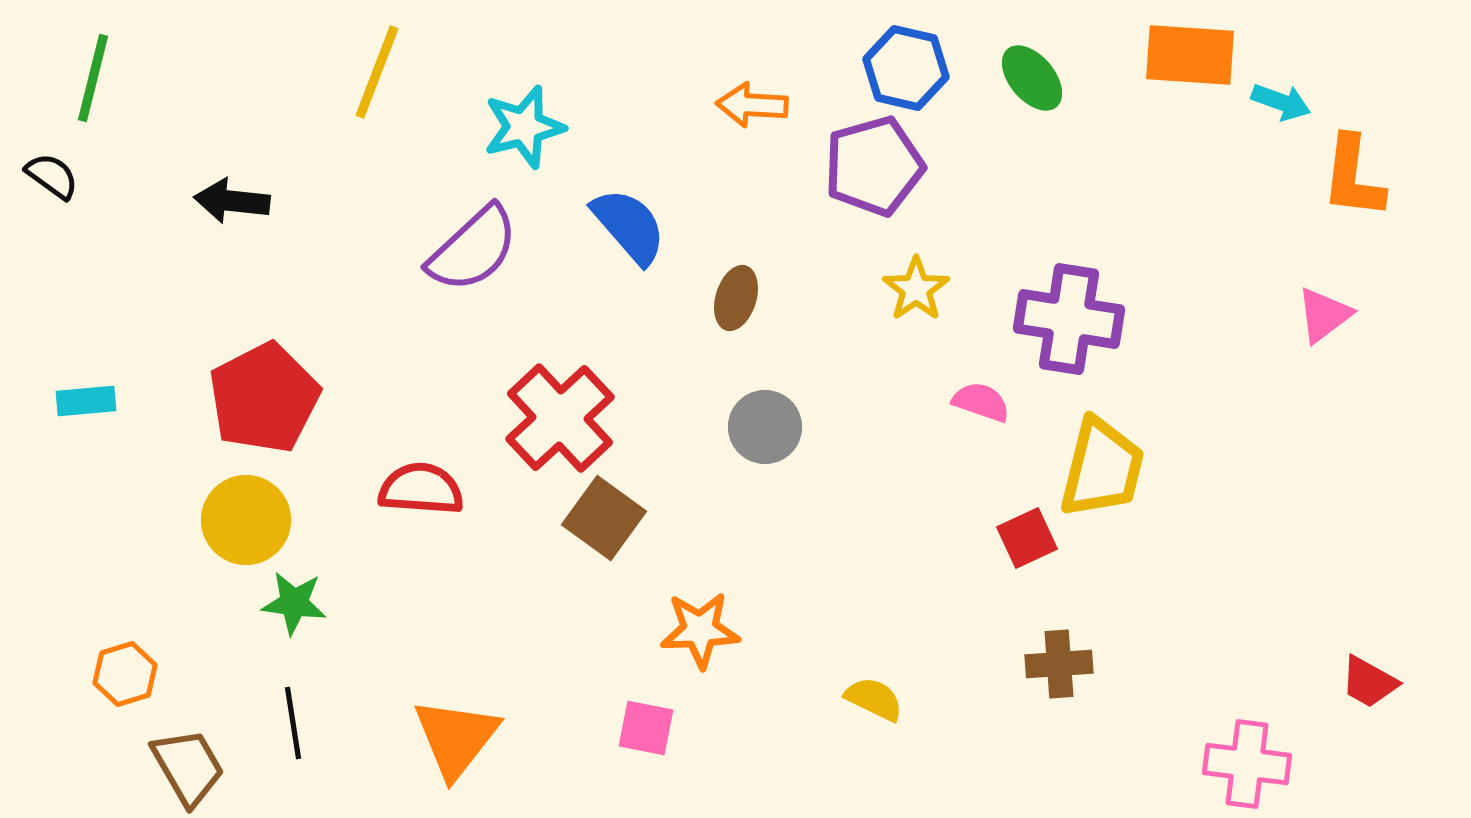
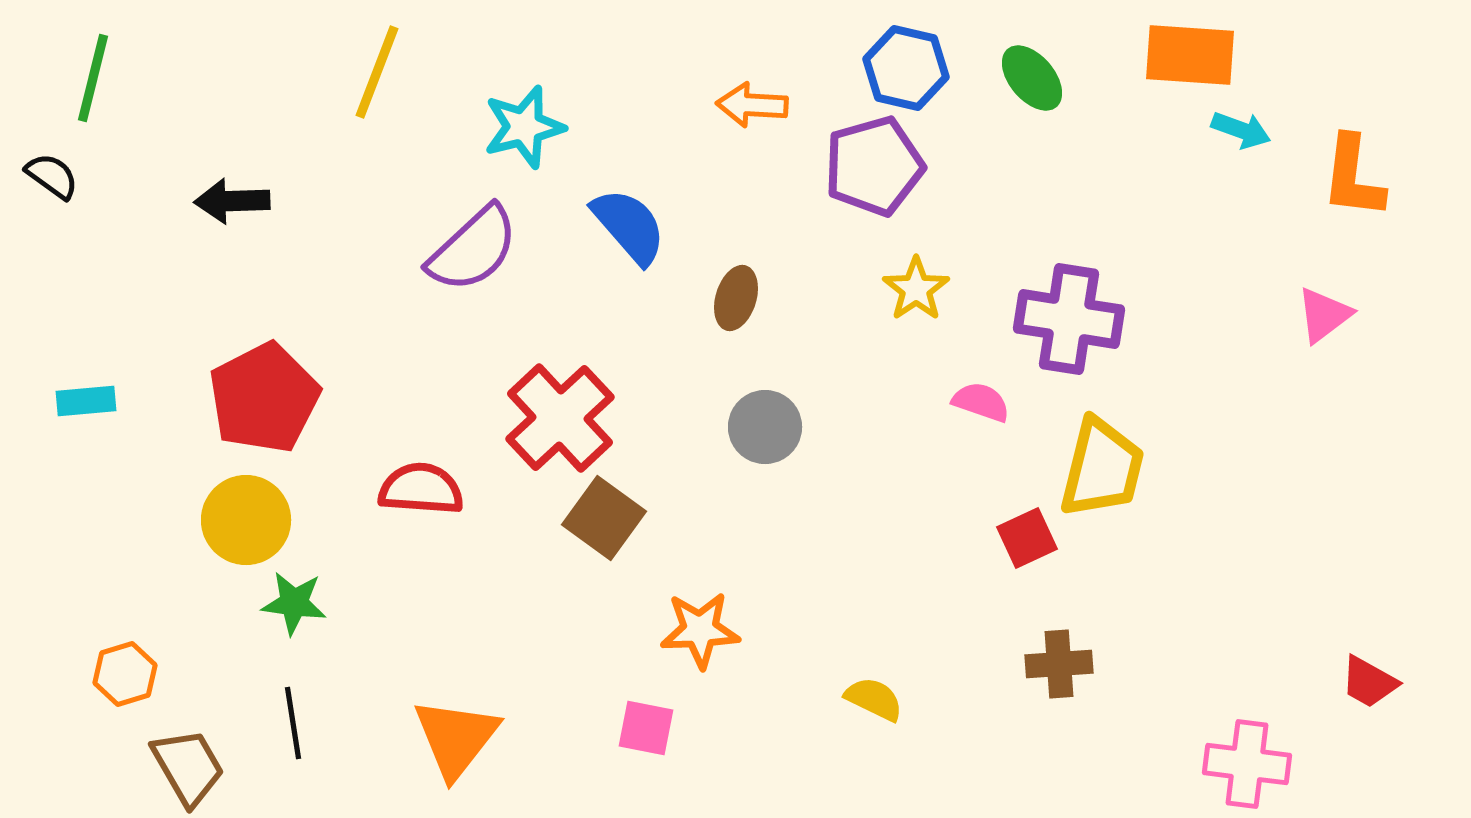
cyan arrow: moved 40 px left, 28 px down
black arrow: rotated 8 degrees counterclockwise
